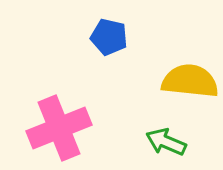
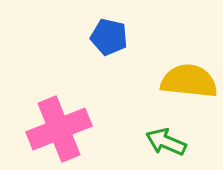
yellow semicircle: moved 1 px left
pink cross: moved 1 px down
